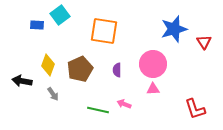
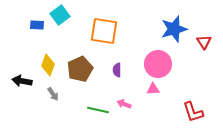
pink circle: moved 5 px right
red L-shape: moved 2 px left, 3 px down
